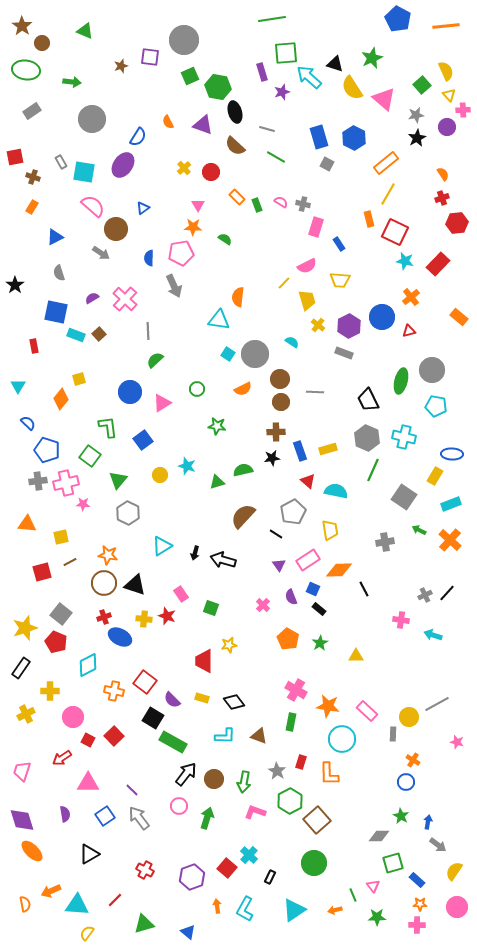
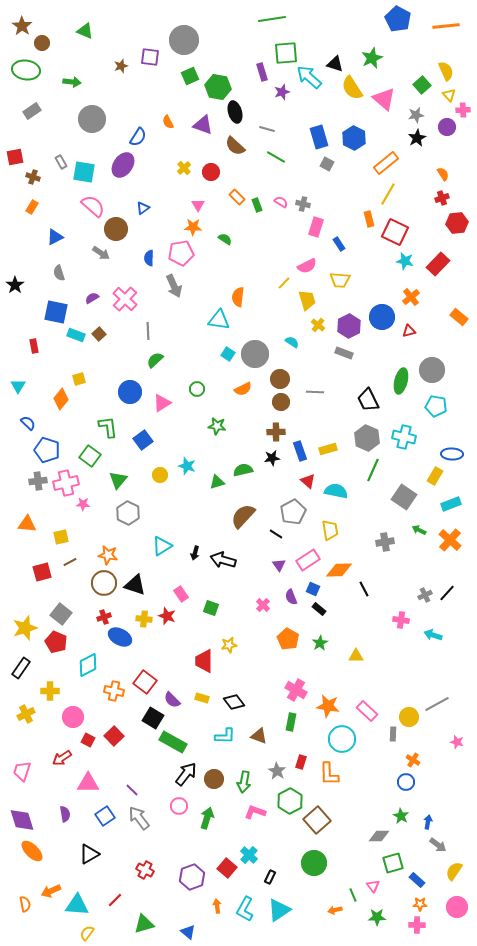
cyan triangle at (294, 910): moved 15 px left
